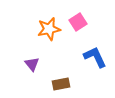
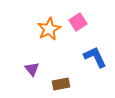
orange star: rotated 15 degrees counterclockwise
purple triangle: moved 5 px down
